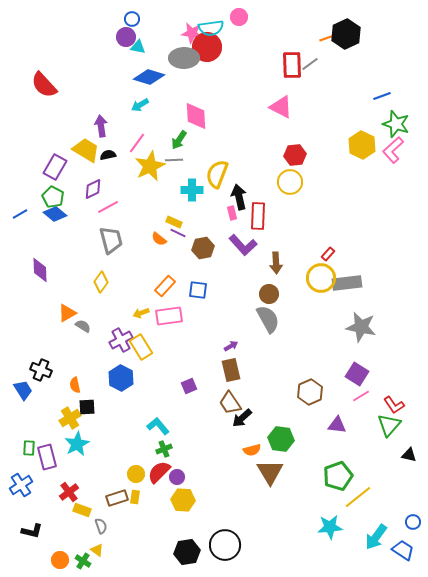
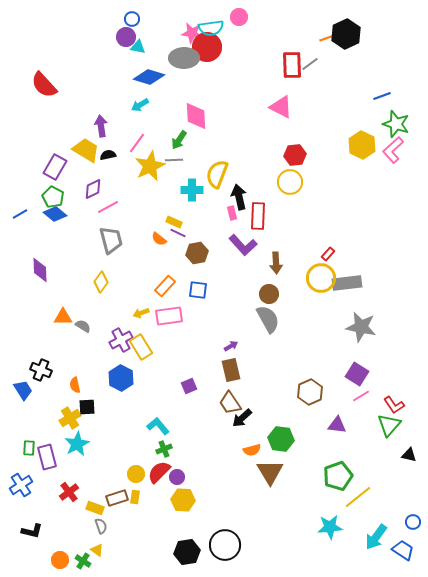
brown hexagon at (203, 248): moved 6 px left, 5 px down
orange triangle at (67, 313): moved 4 px left, 4 px down; rotated 30 degrees clockwise
yellow rectangle at (82, 510): moved 13 px right, 2 px up
